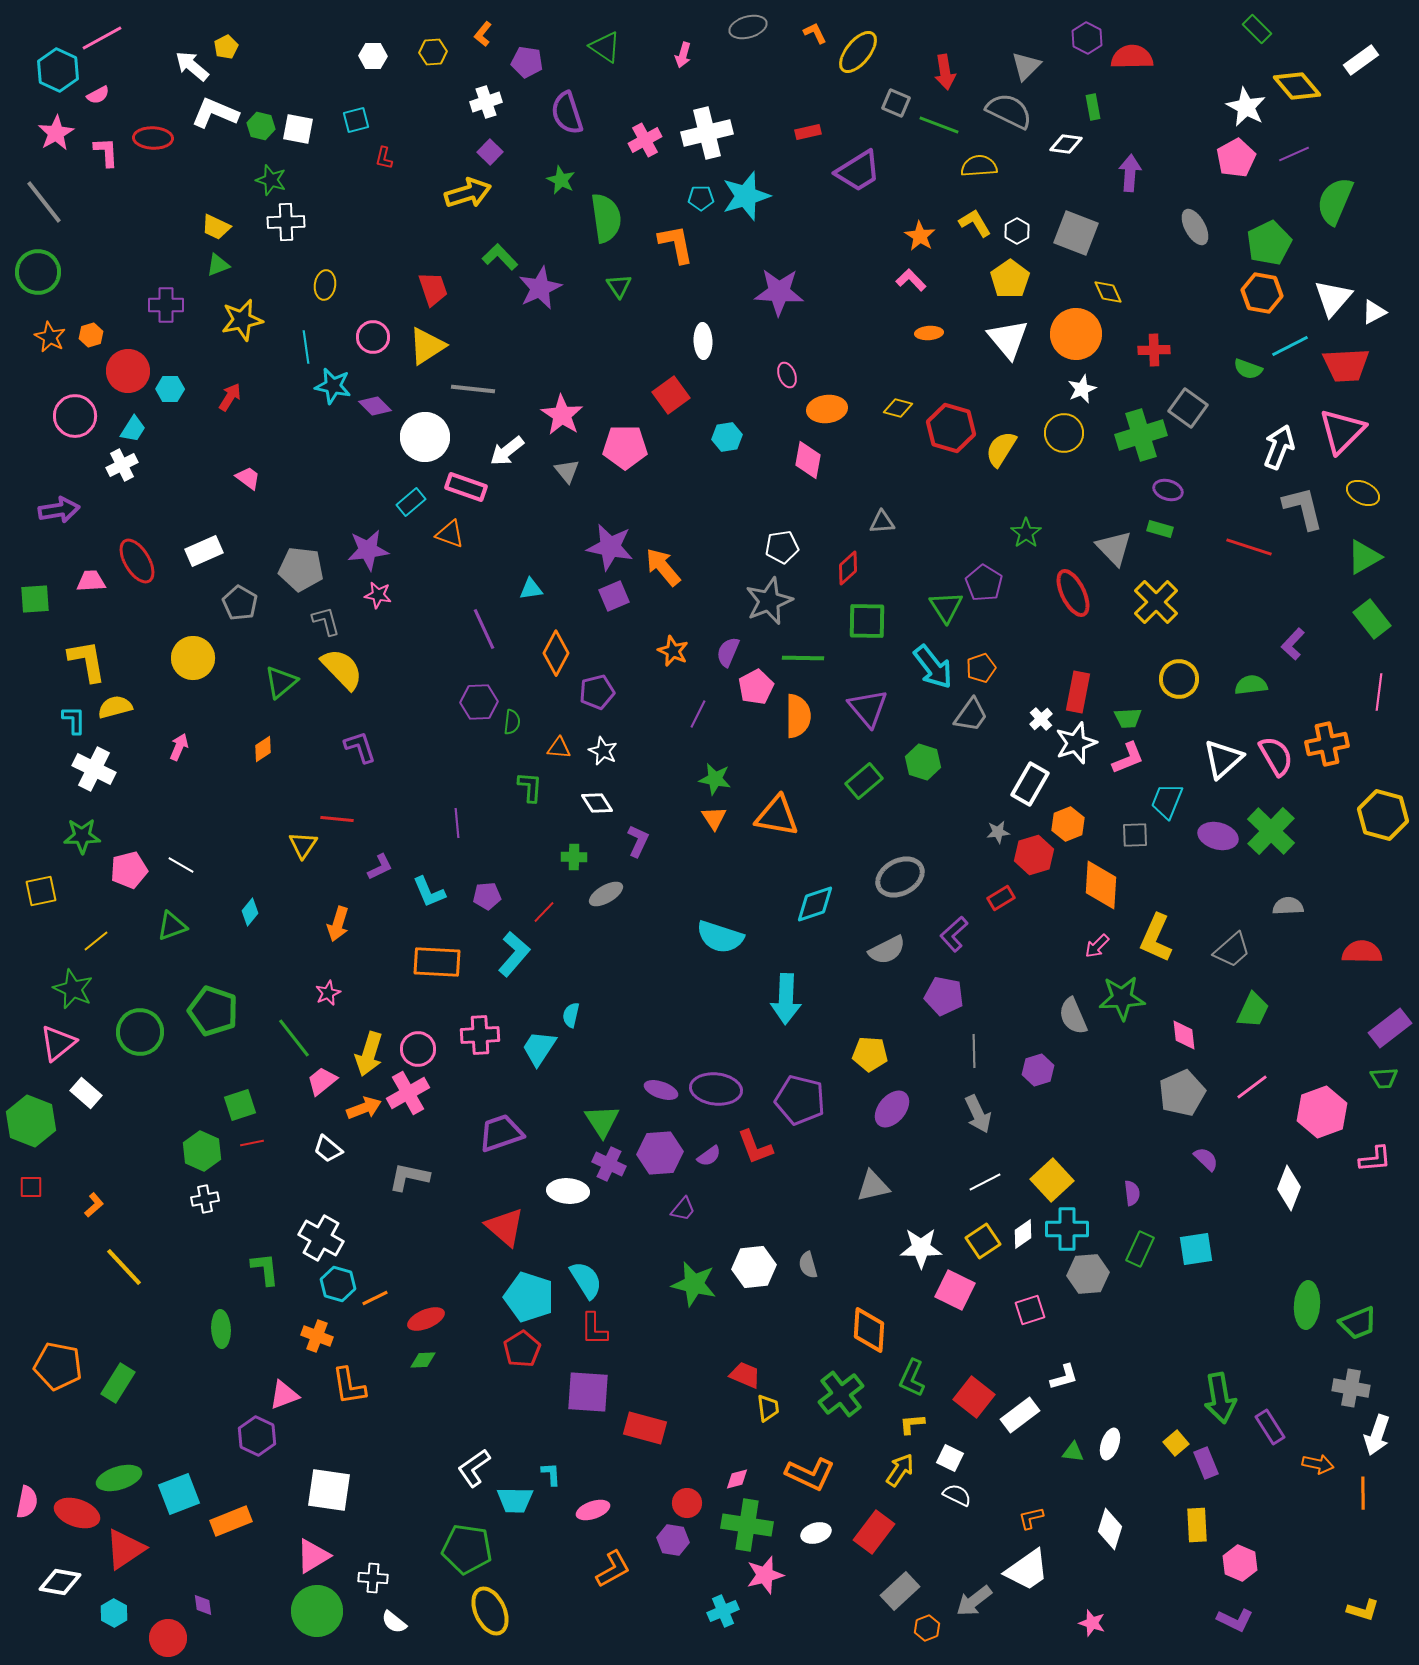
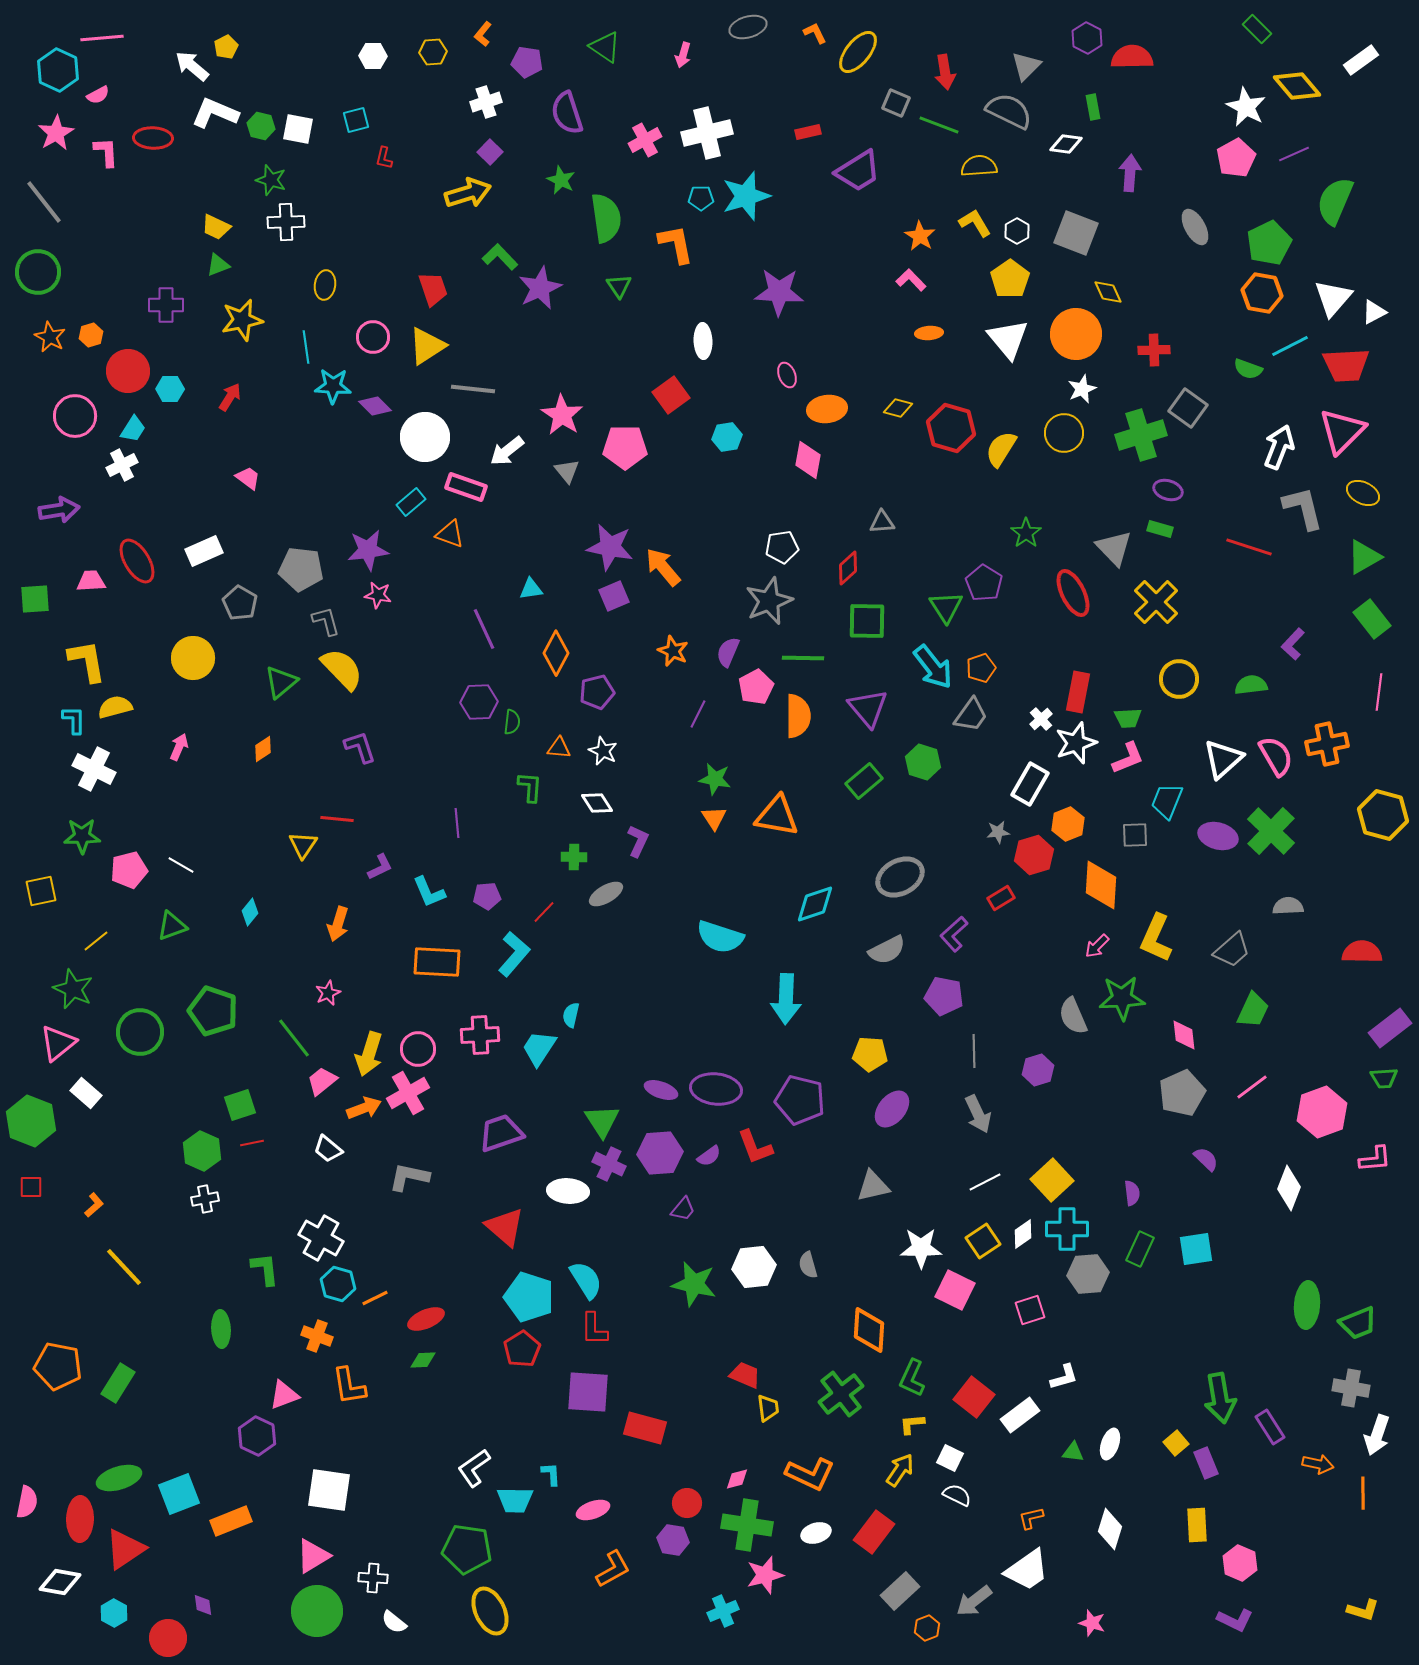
pink line at (102, 38): rotated 24 degrees clockwise
cyan star at (333, 386): rotated 9 degrees counterclockwise
red ellipse at (77, 1513): moved 3 px right, 6 px down; rotated 72 degrees clockwise
